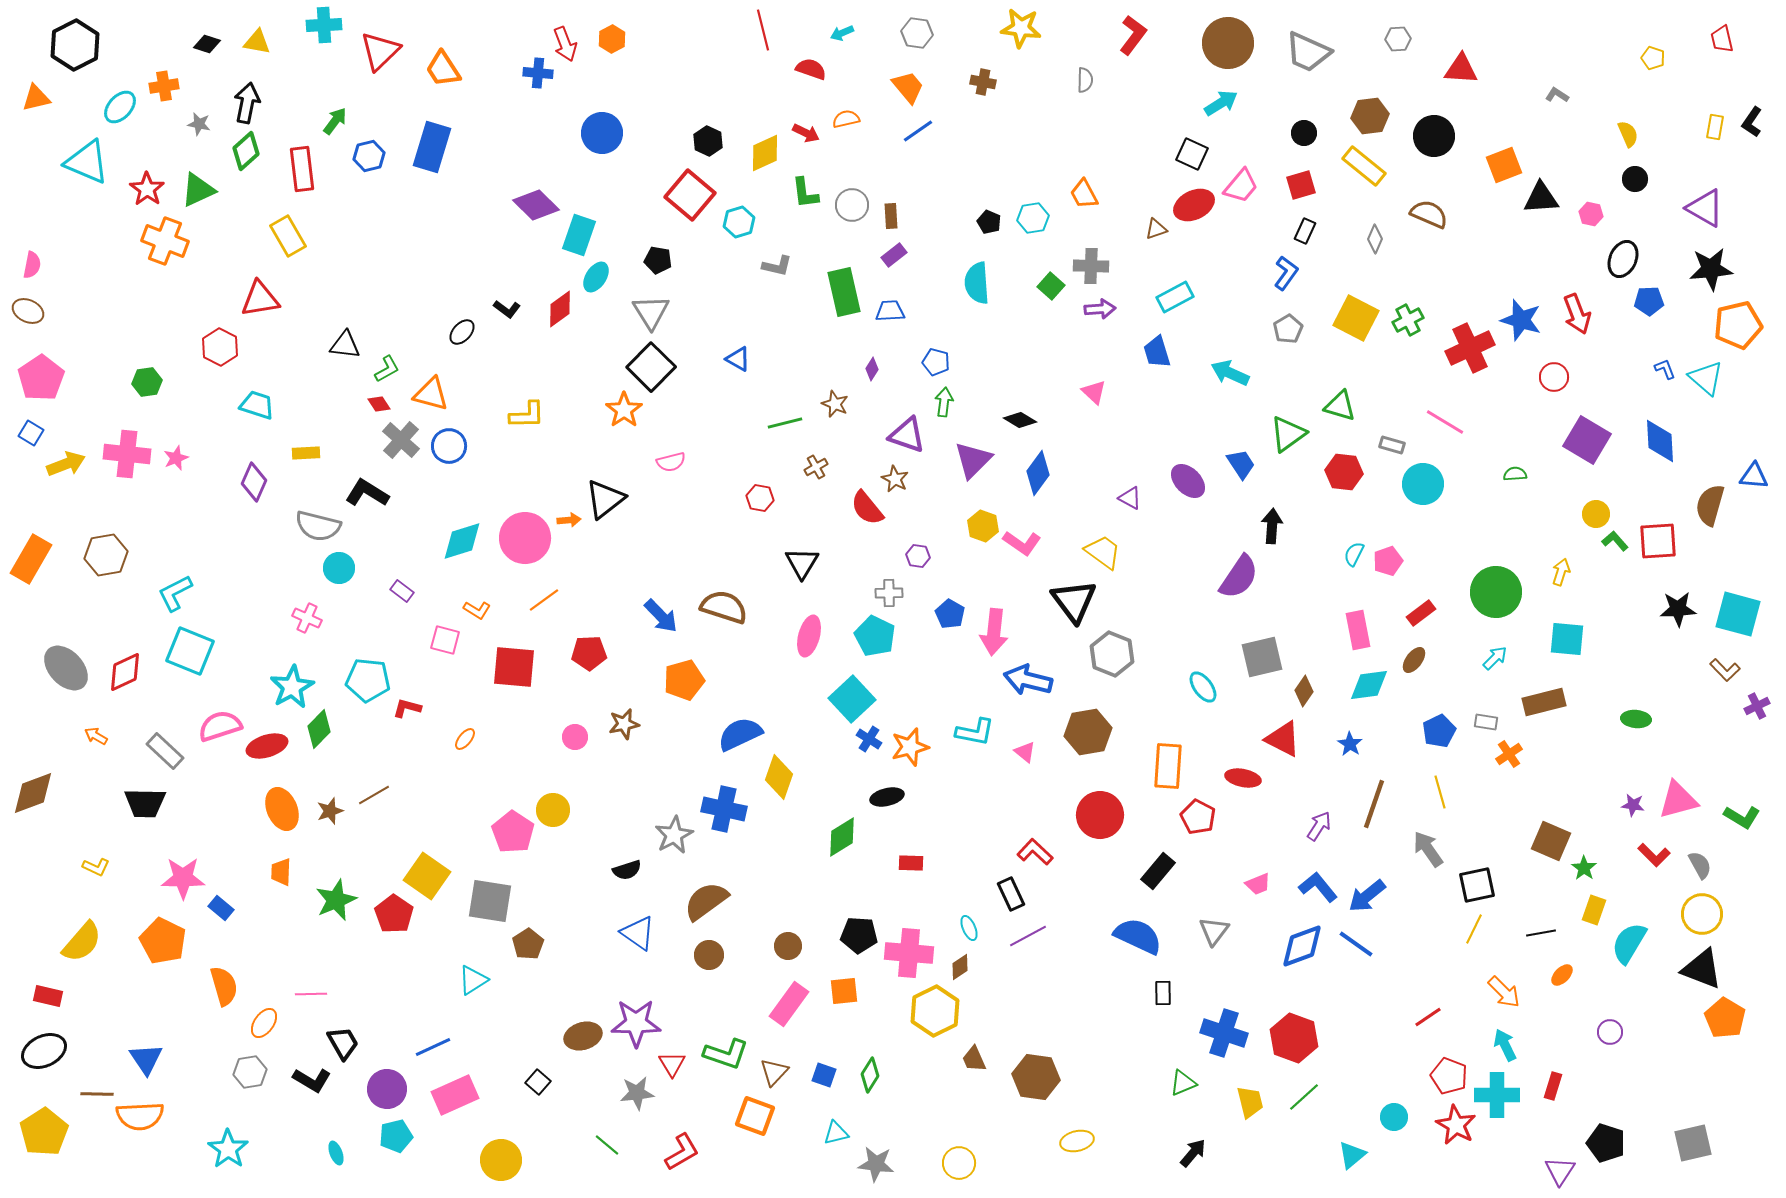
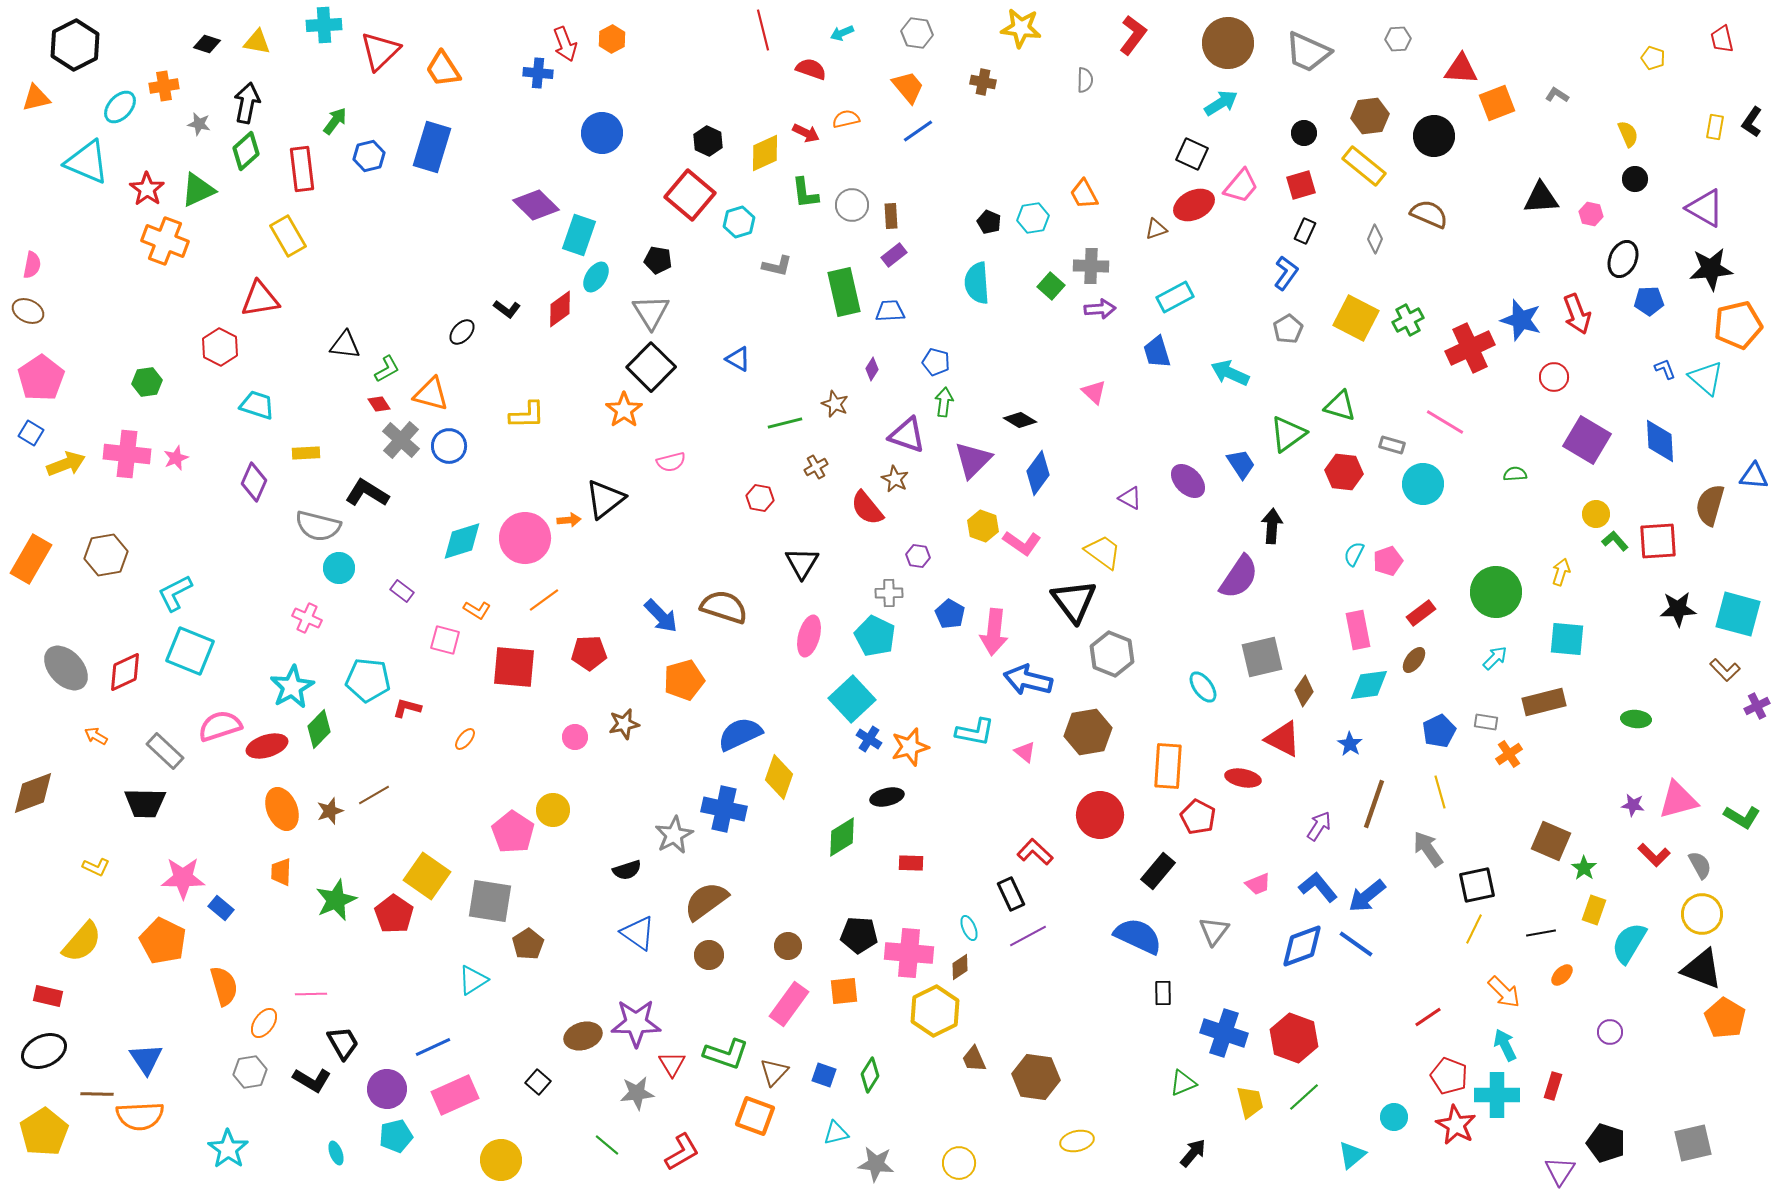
orange square at (1504, 165): moved 7 px left, 62 px up
